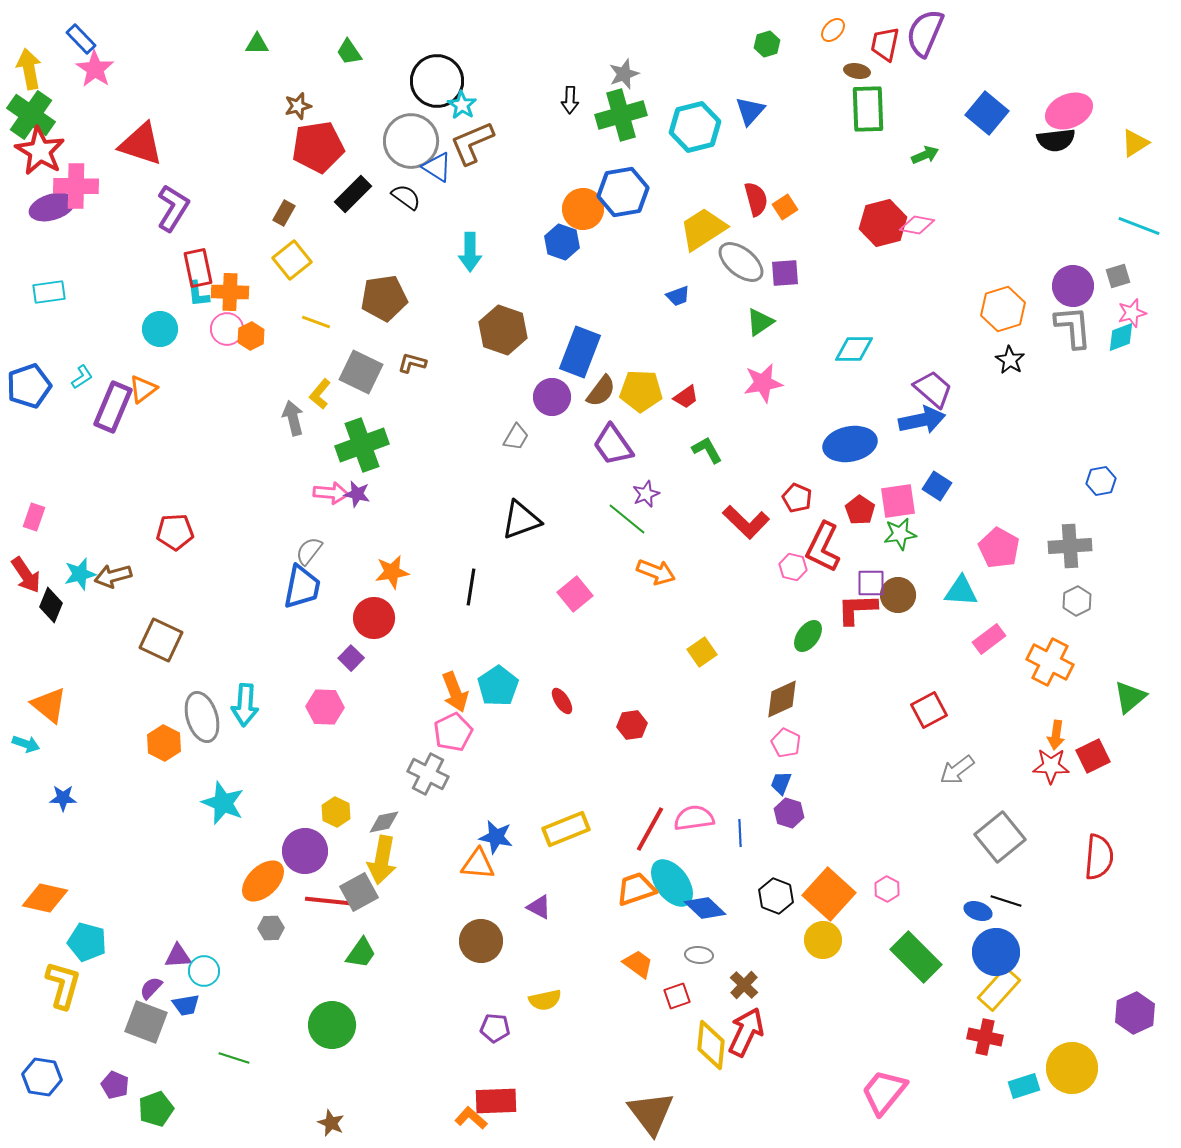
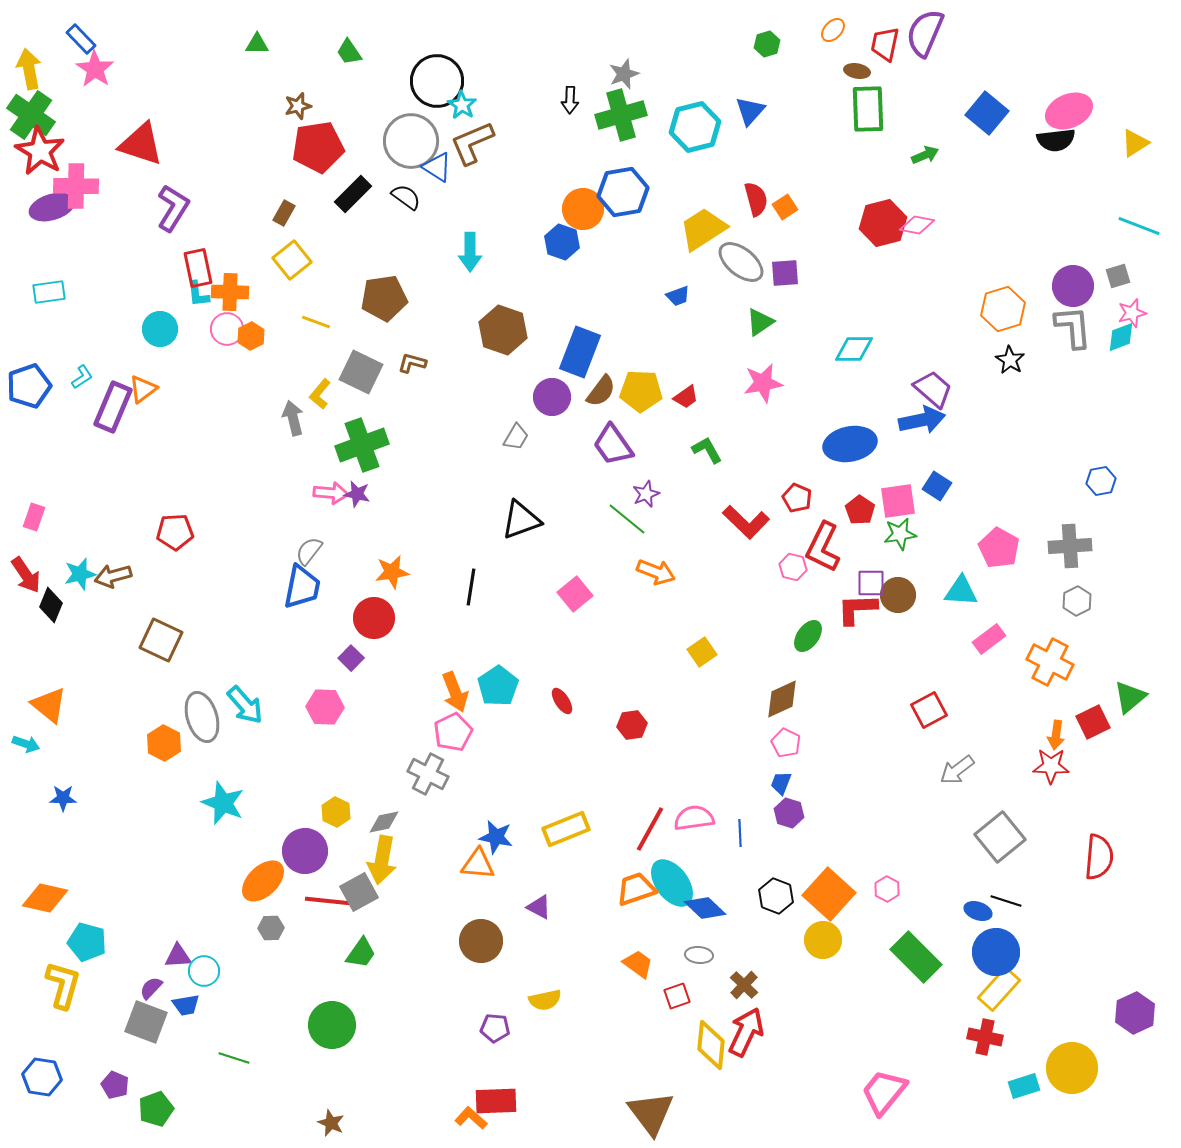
cyan arrow at (245, 705): rotated 45 degrees counterclockwise
red square at (1093, 756): moved 34 px up
